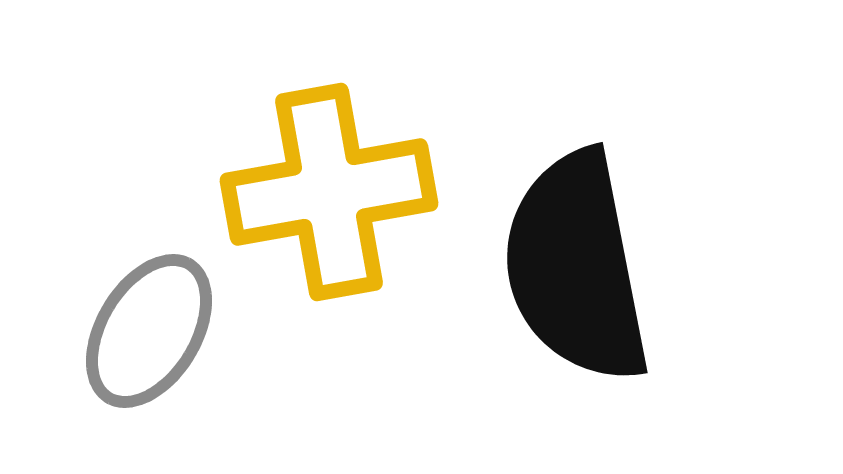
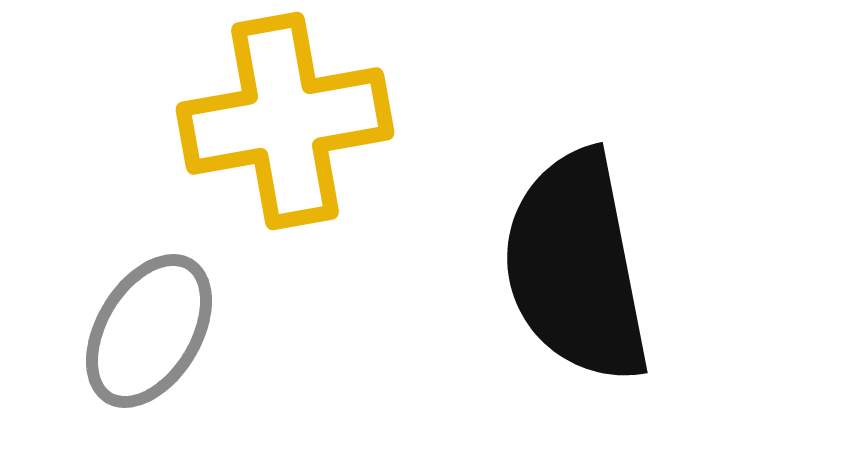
yellow cross: moved 44 px left, 71 px up
